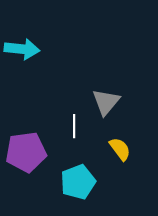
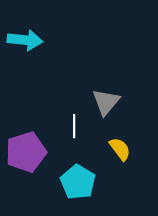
cyan arrow: moved 3 px right, 9 px up
purple pentagon: rotated 9 degrees counterclockwise
cyan pentagon: rotated 20 degrees counterclockwise
